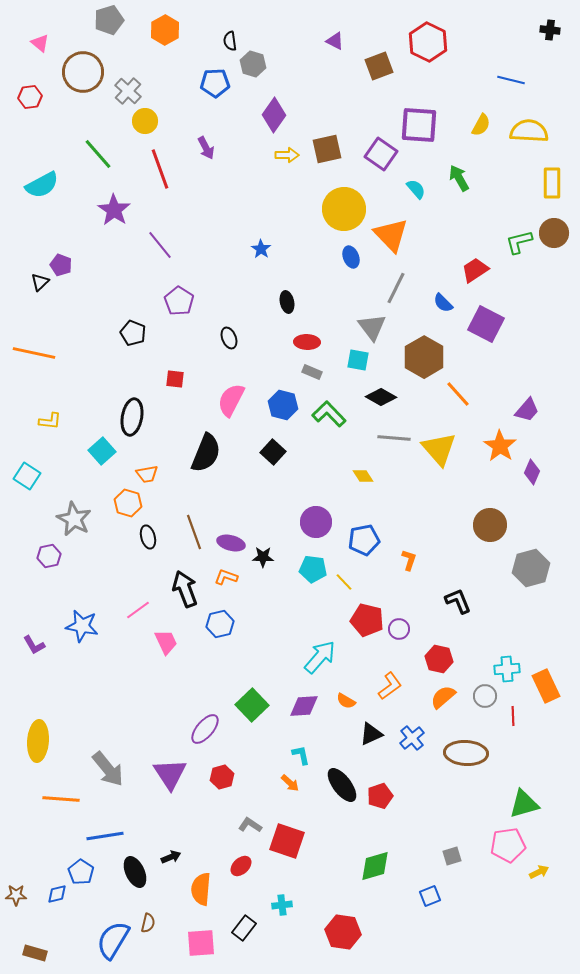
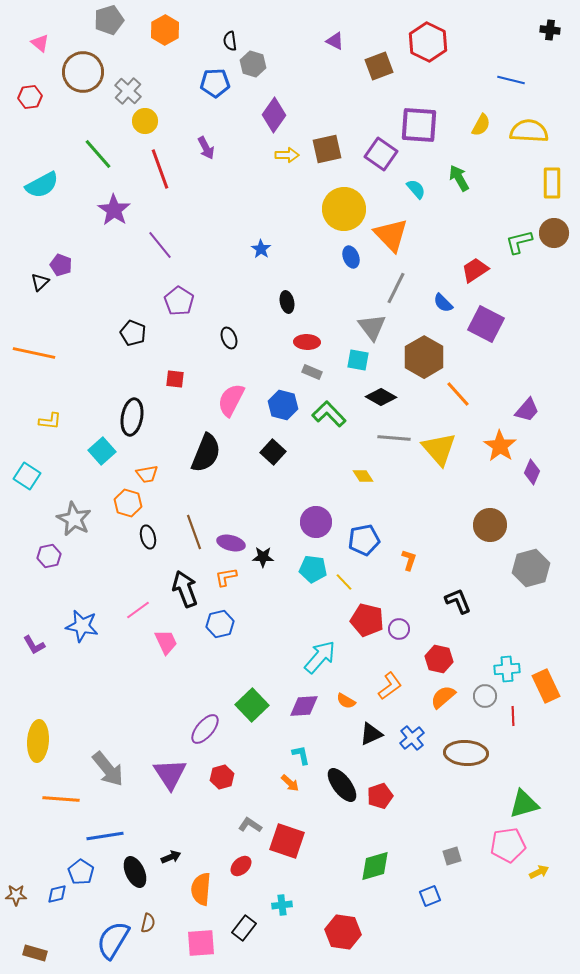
orange L-shape at (226, 577): rotated 30 degrees counterclockwise
